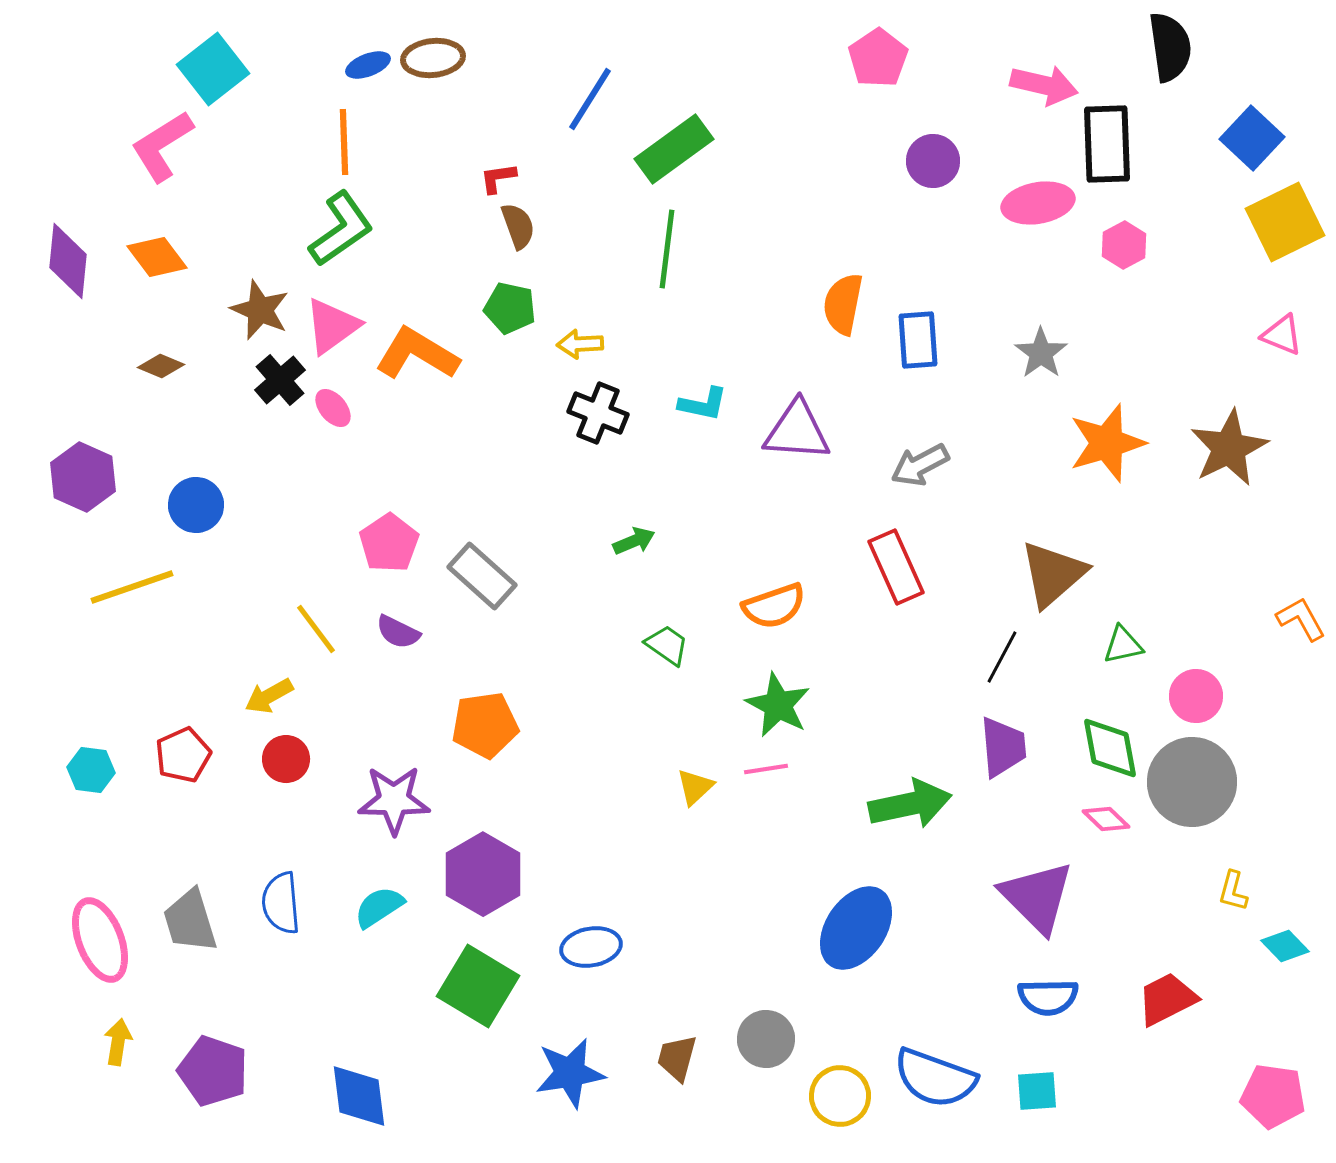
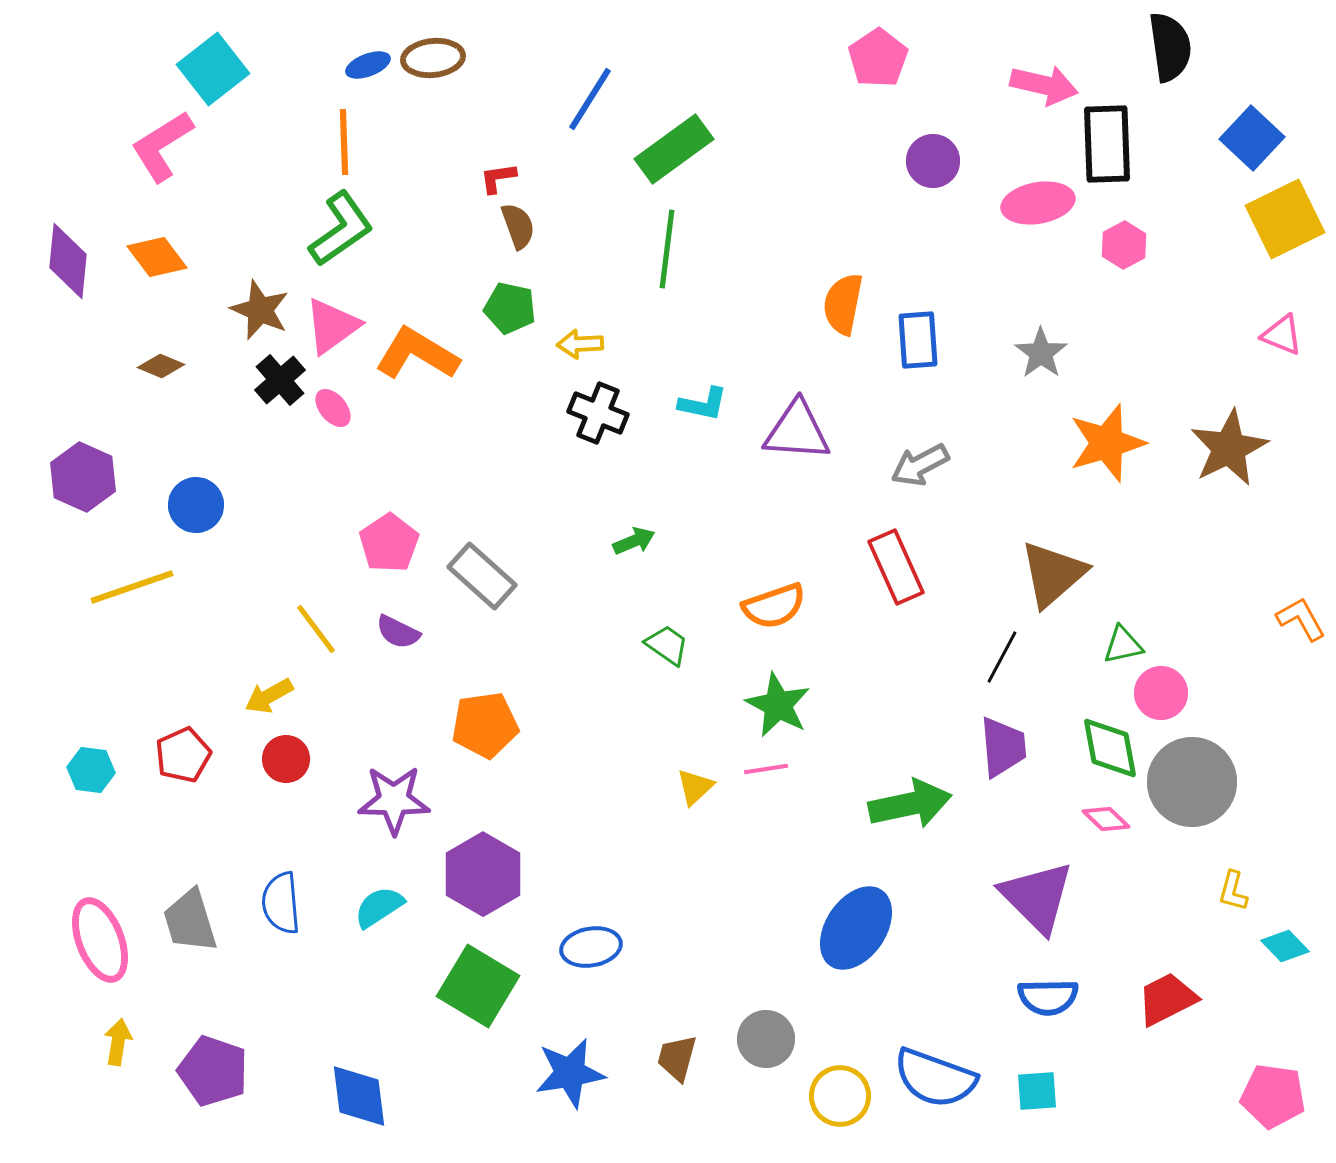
yellow square at (1285, 222): moved 3 px up
pink circle at (1196, 696): moved 35 px left, 3 px up
